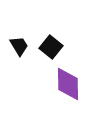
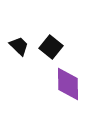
black trapezoid: rotated 15 degrees counterclockwise
